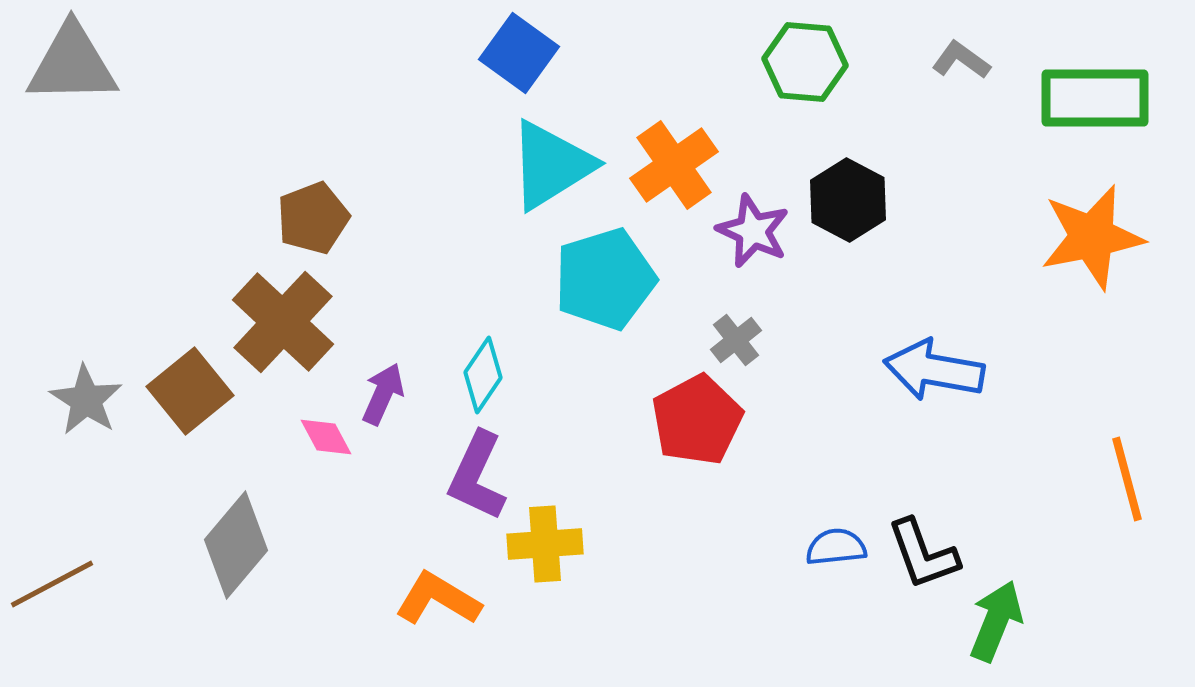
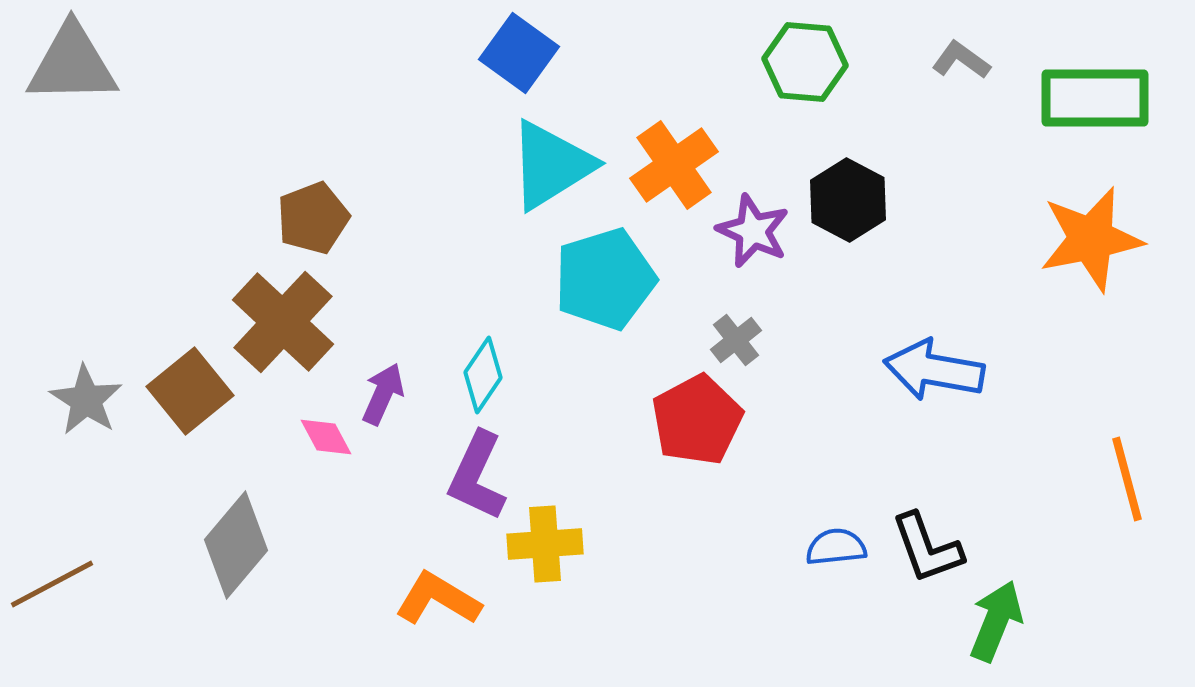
orange star: moved 1 px left, 2 px down
black L-shape: moved 4 px right, 6 px up
